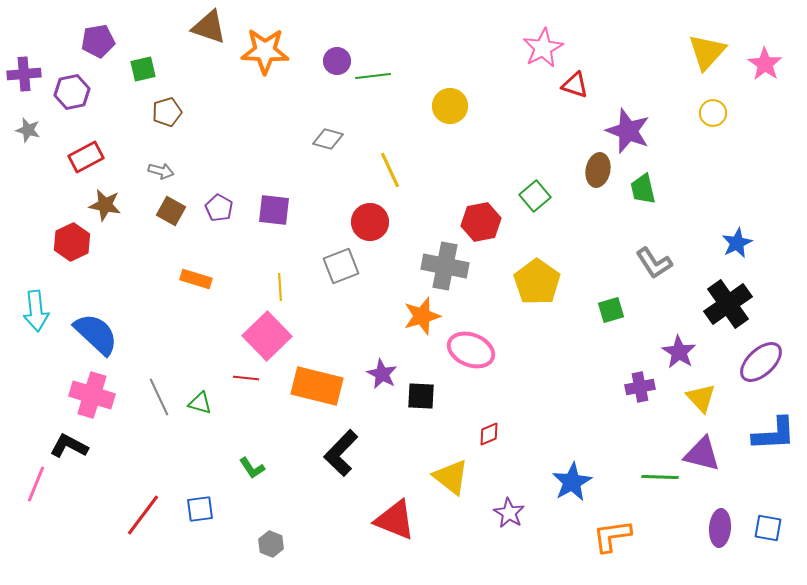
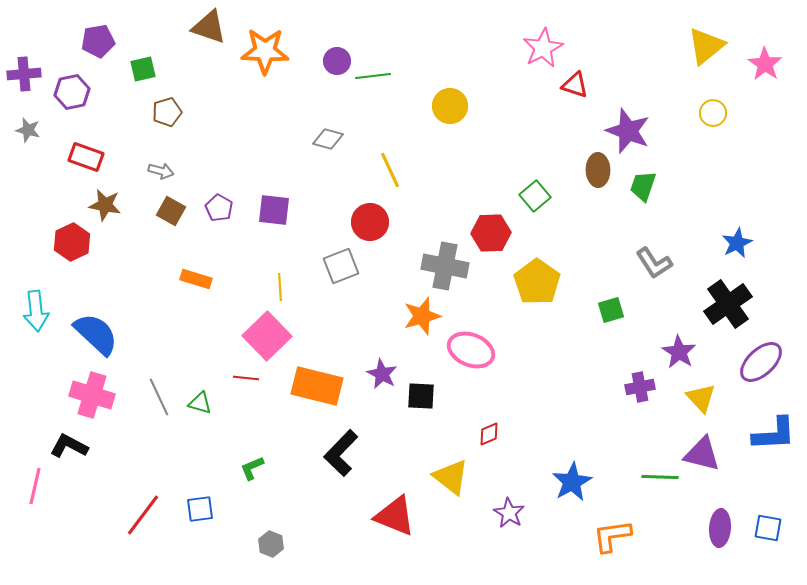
yellow triangle at (707, 52): moved 1 px left, 6 px up; rotated 9 degrees clockwise
red rectangle at (86, 157): rotated 48 degrees clockwise
brown ellipse at (598, 170): rotated 12 degrees counterclockwise
green trapezoid at (643, 189): moved 3 px up; rotated 32 degrees clockwise
red hexagon at (481, 222): moved 10 px right, 11 px down; rotated 9 degrees clockwise
green L-shape at (252, 468): rotated 100 degrees clockwise
pink line at (36, 484): moved 1 px left, 2 px down; rotated 9 degrees counterclockwise
red triangle at (395, 520): moved 4 px up
